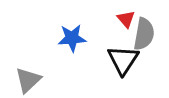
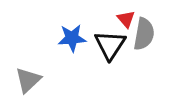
black triangle: moved 13 px left, 15 px up
